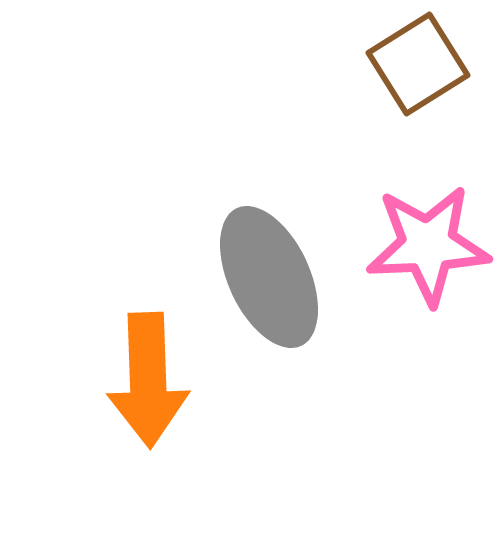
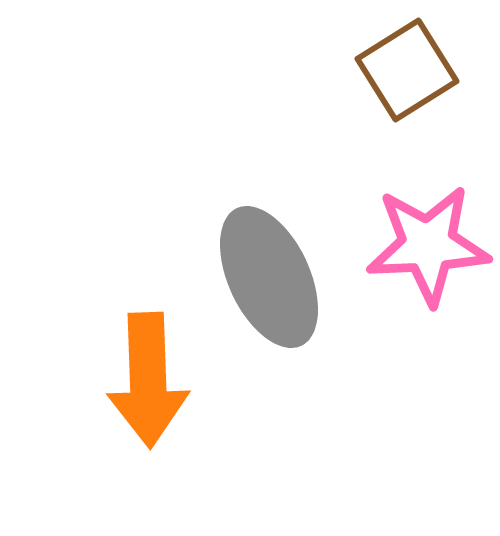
brown square: moved 11 px left, 6 px down
